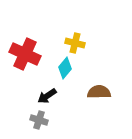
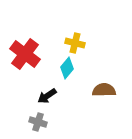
red cross: rotated 12 degrees clockwise
cyan diamond: moved 2 px right
brown semicircle: moved 5 px right, 2 px up
gray cross: moved 1 px left, 2 px down
